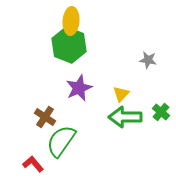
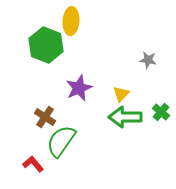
green hexagon: moved 23 px left
